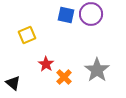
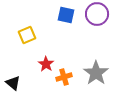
purple circle: moved 6 px right
gray star: moved 1 px left, 3 px down
orange cross: rotated 28 degrees clockwise
